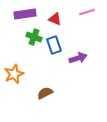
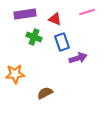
blue rectangle: moved 8 px right, 3 px up
orange star: moved 1 px right; rotated 18 degrees clockwise
